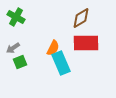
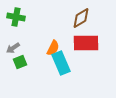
green cross: rotated 18 degrees counterclockwise
